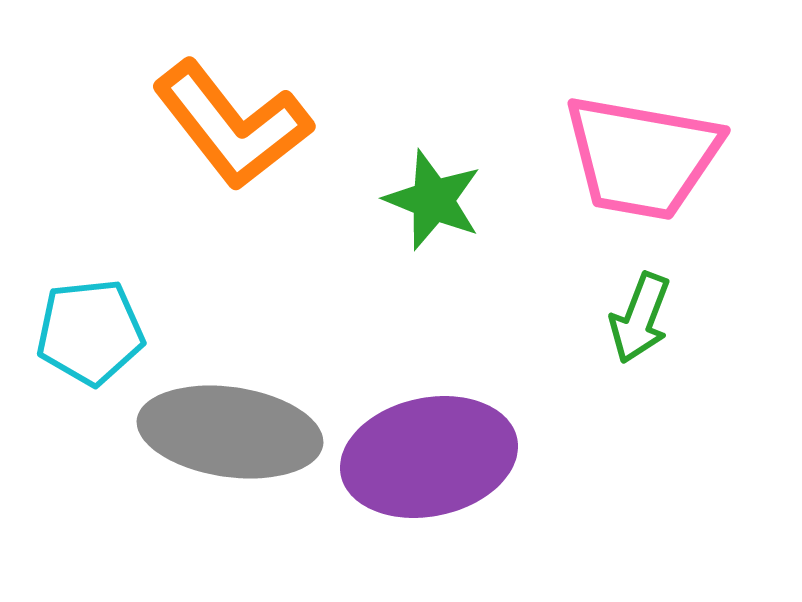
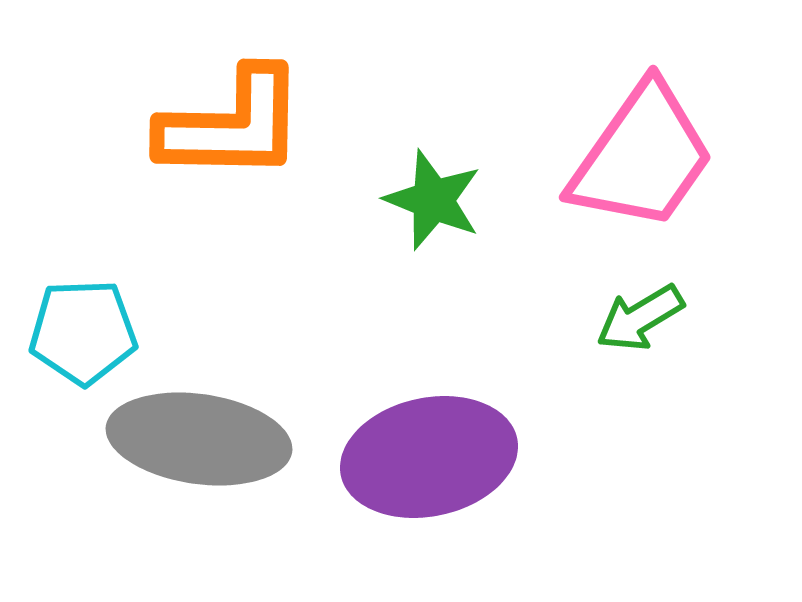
orange L-shape: rotated 51 degrees counterclockwise
pink trapezoid: rotated 65 degrees counterclockwise
green arrow: rotated 38 degrees clockwise
cyan pentagon: moved 7 px left; rotated 4 degrees clockwise
gray ellipse: moved 31 px left, 7 px down
